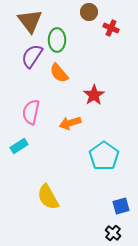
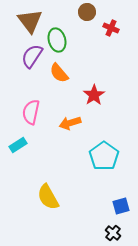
brown circle: moved 2 px left
green ellipse: rotated 15 degrees counterclockwise
cyan rectangle: moved 1 px left, 1 px up
